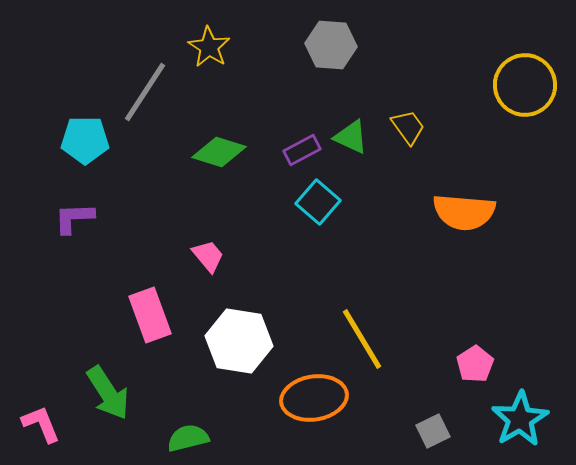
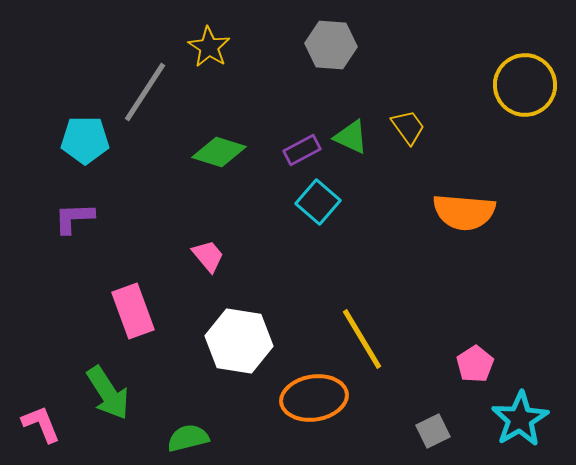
pink rectangle: moved 17 px left, 4 px up
